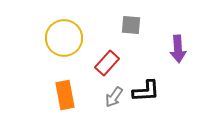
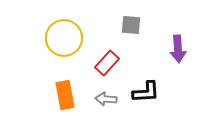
black L-shape: moved 1 px down
gray arrow: moved 8 px left, 2 px down; rotated 60 degrees clockwise
